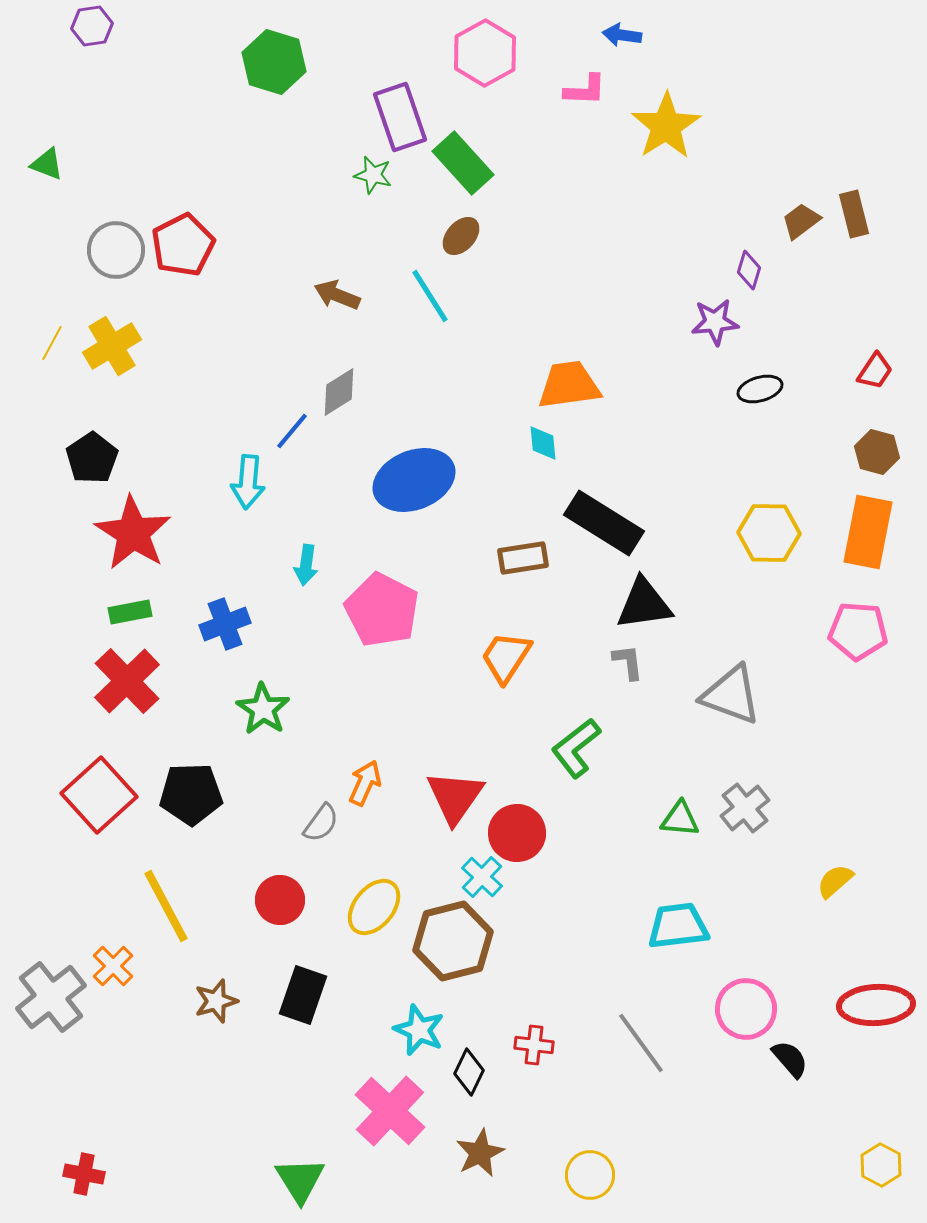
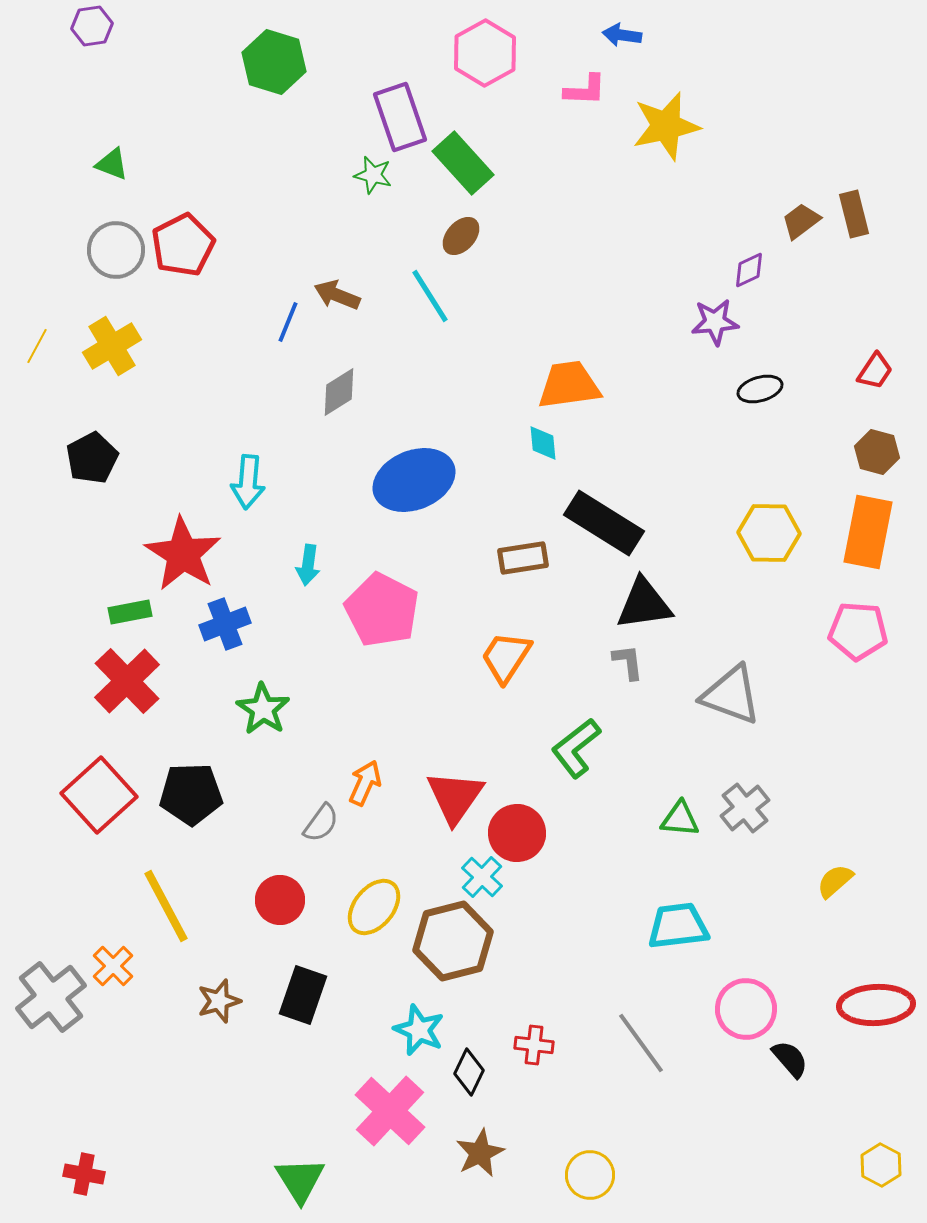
yellow star at (666, 126): rotated 20 degrees clockwise
green triangle at (47, 164): moved 65 px right
purple diamond at (749, 270): rotated 48 degrees clockwise
yellow line at (52, 343): moved 15 px left, 3 px down
blue line at (292, 431): moved 4 px left, 109 px up; rotated 18 degrees counterclockwise
black pentagon at (92, 458): rotated 6 degrees clockwise
red star at (133, 533): moved 50 px right, 21 px down
cyan arrow at (306, 565): moved 2 px right
brown star at (216, 1001): moved 3 px right
